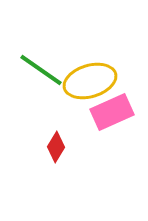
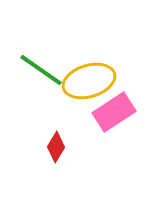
yellow ellipse: moved 1 px left
pink rectangle: moved 2 px right; rotated 9 degrees counterclockwise
